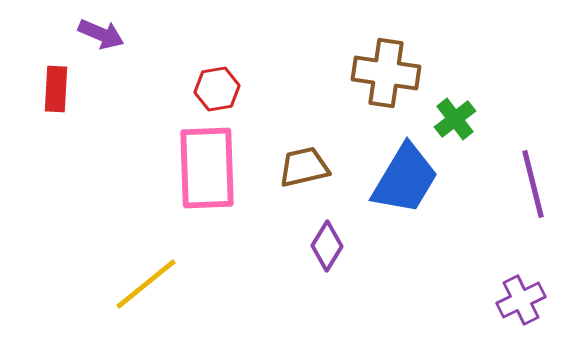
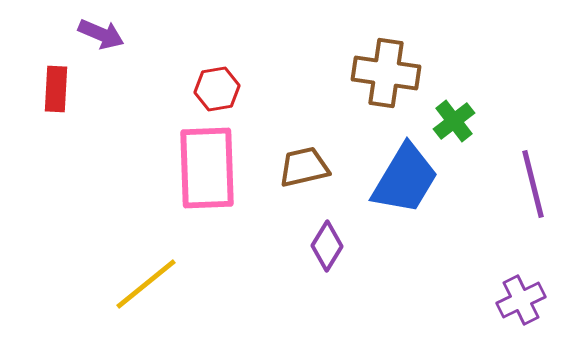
green cross: moved 1 px left, 2 px down
